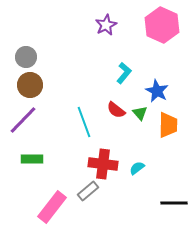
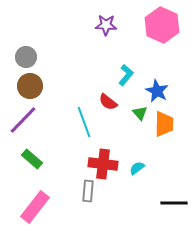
purple star: rotated 30 degrees clockwise
cyan L-shape: moved 2 px right, 2 px down
brown circle: moved 1 px down
red semicircle: moved 8 px left, 8 px up
orange trapezoid: moved 4 px left, 1 px up
green rectangle: rotated 40 degrees clockwise
gray rectangle: rotated 45 degrees counterclockwise
pink rectangle: moved 17 px left
